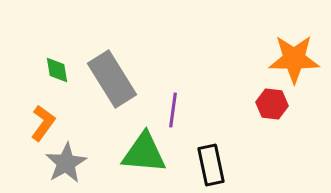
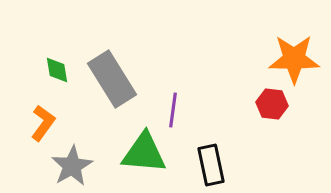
gray star: moved 6 px right, 3 px down
